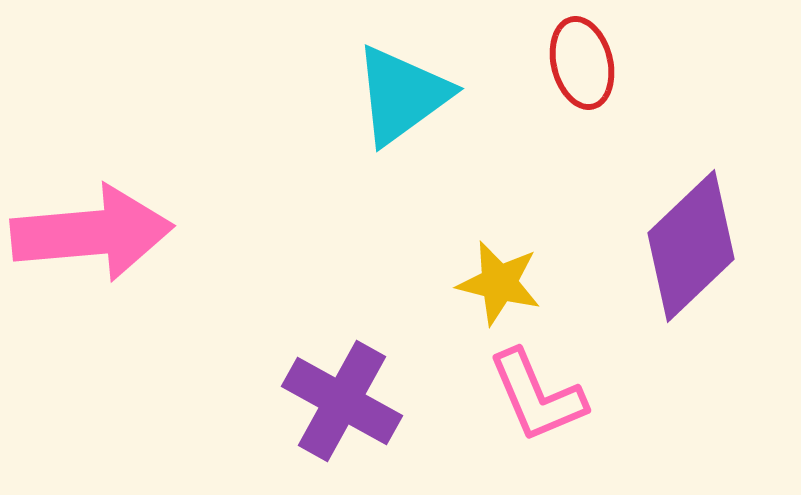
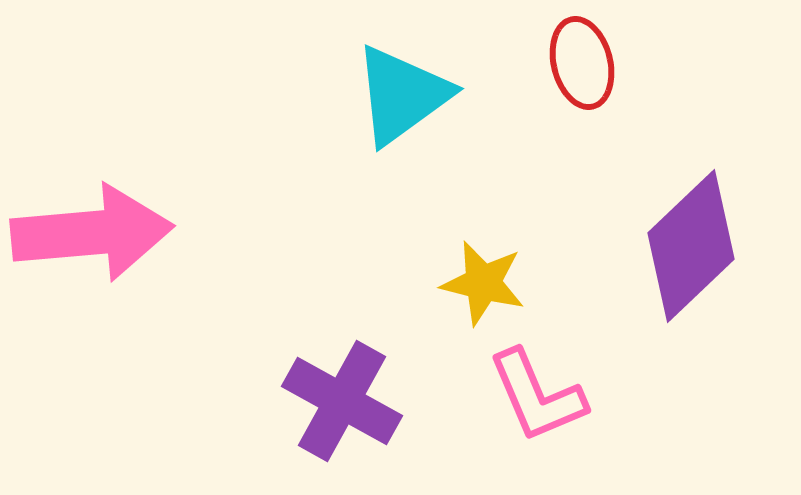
yellow star: moved 16 px left
